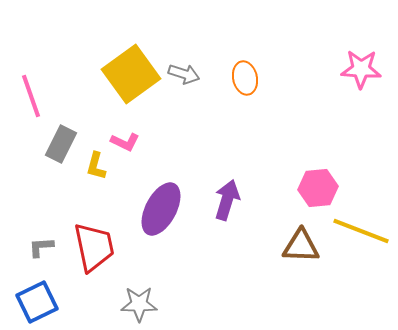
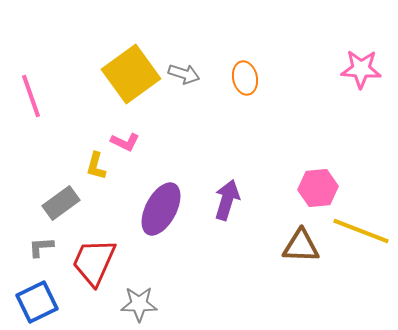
gray rectangle: moved 59 px down; rotated 27 degrees clockwise
red trapezoid: moved 15 px down; rotated 144 degrees counterclockwise
